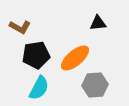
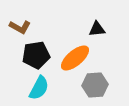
black triangle: moved 1 px left, 6 px down
